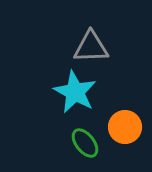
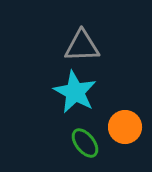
gray triangle: moved 9 px left, 1 px up
